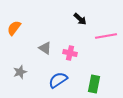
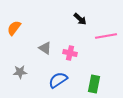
gray star: rotated 16 degrees clockwise
